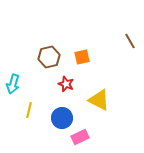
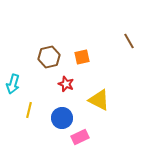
brown line: moved 1 px left
